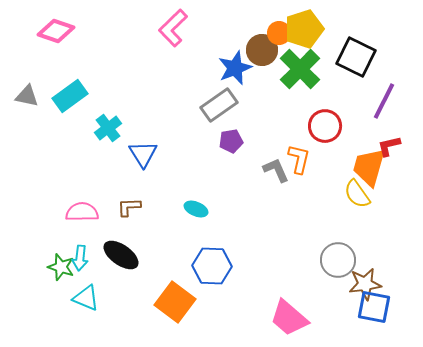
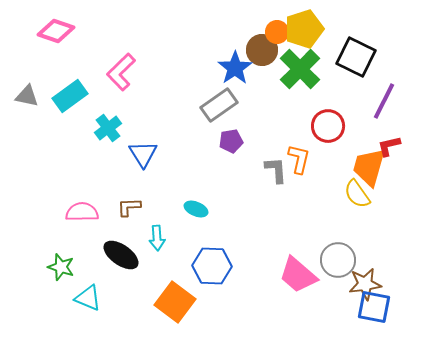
pink L-shape: moved 52 px left, 44 px down
orange circle: moved 2 px left, 1 px up
blue star: rotated 12 degrees counterclockwise
red circle: moved 3 px right
gray L-shape: rotated 20 degrees clockwise
cyan arrow: moved 77 px right, 20 px up; rotated 10 degrees counterclockwise
cyan triangle: moved 2 px right
pink trapezoid: moved 9 px right, 43 px up
